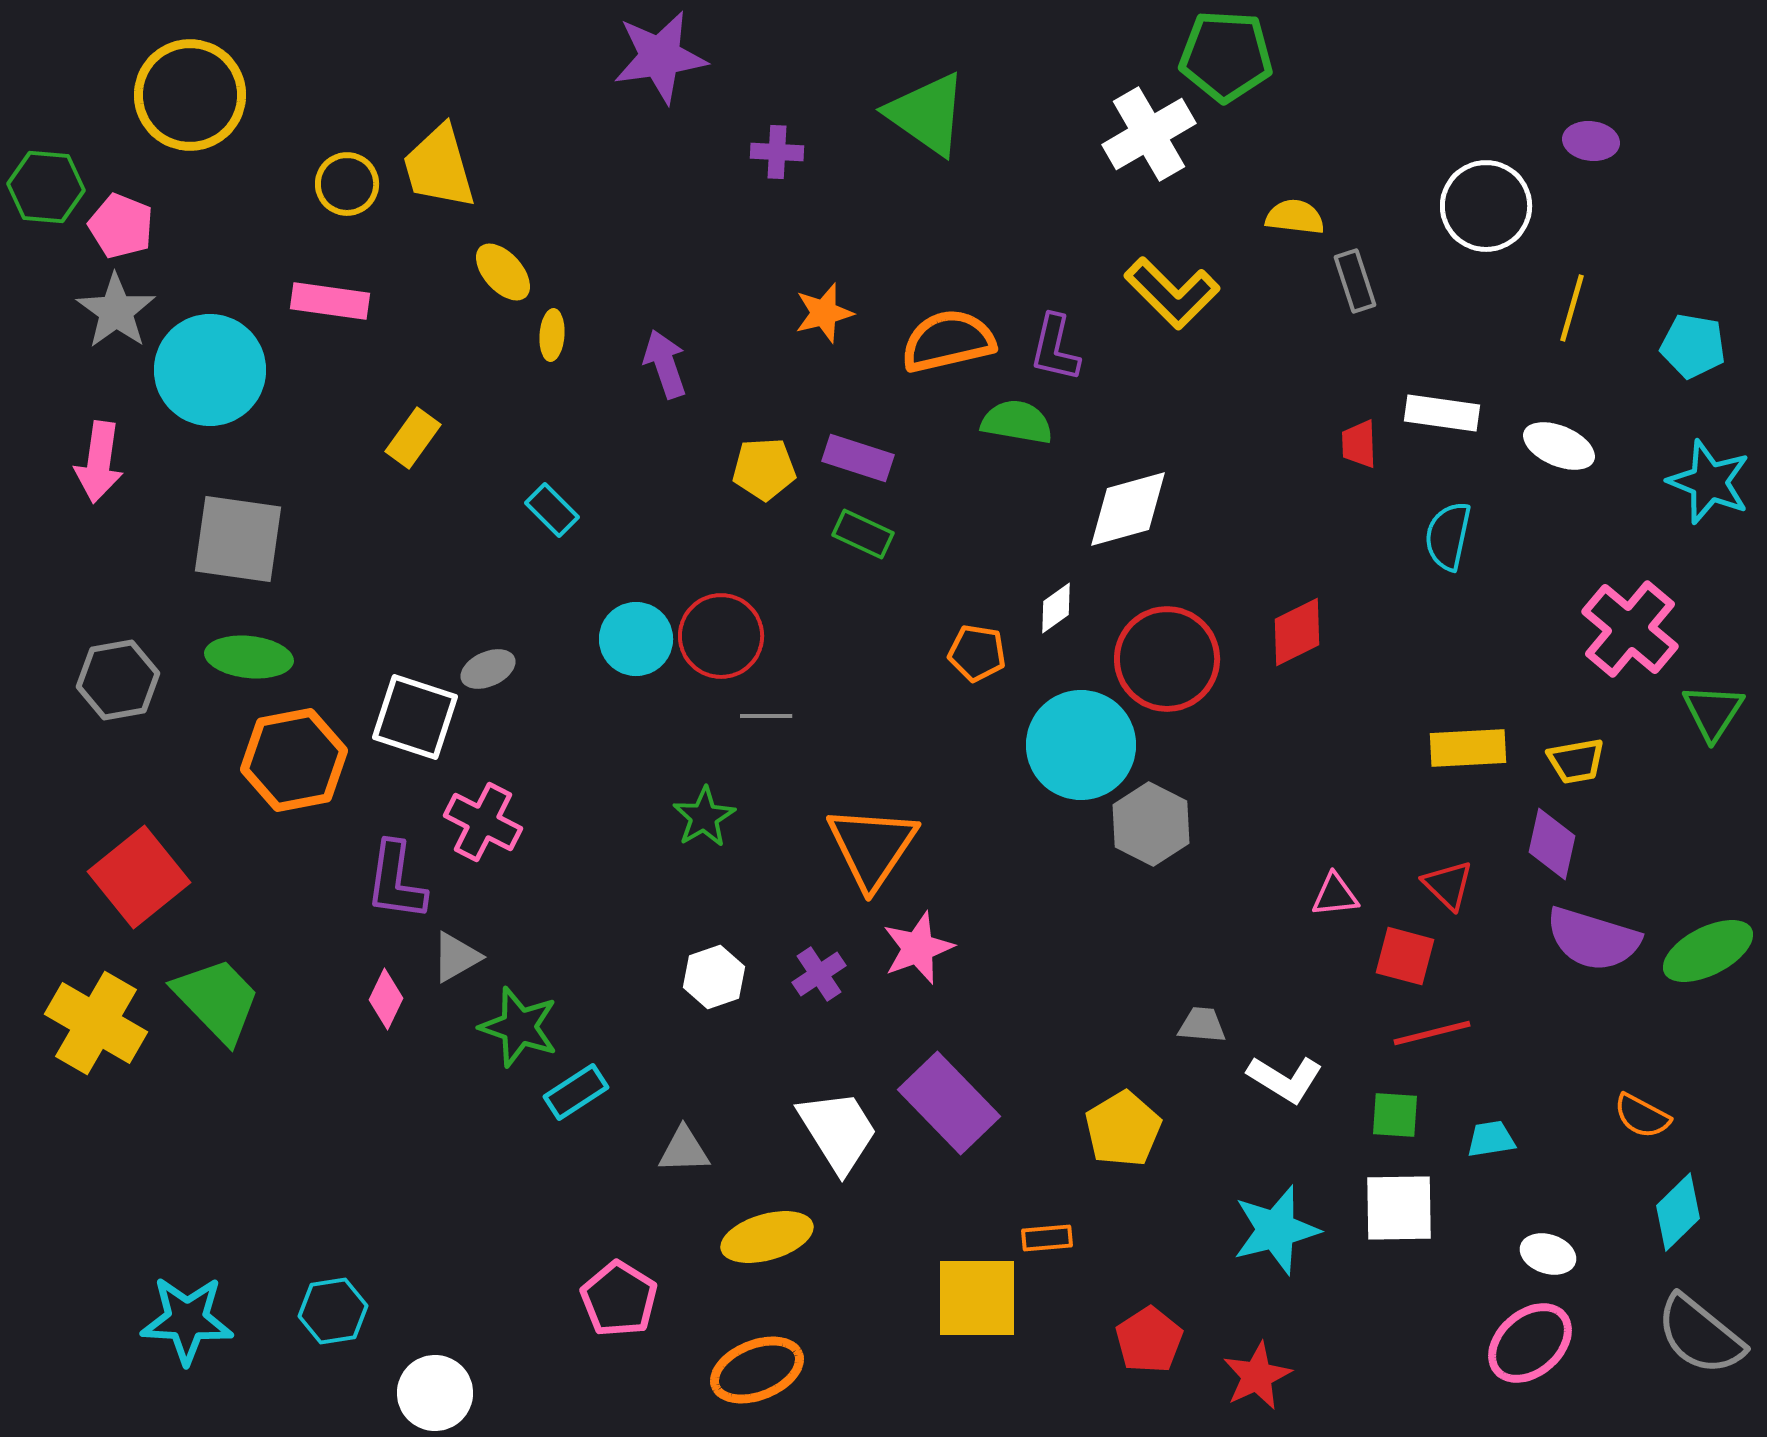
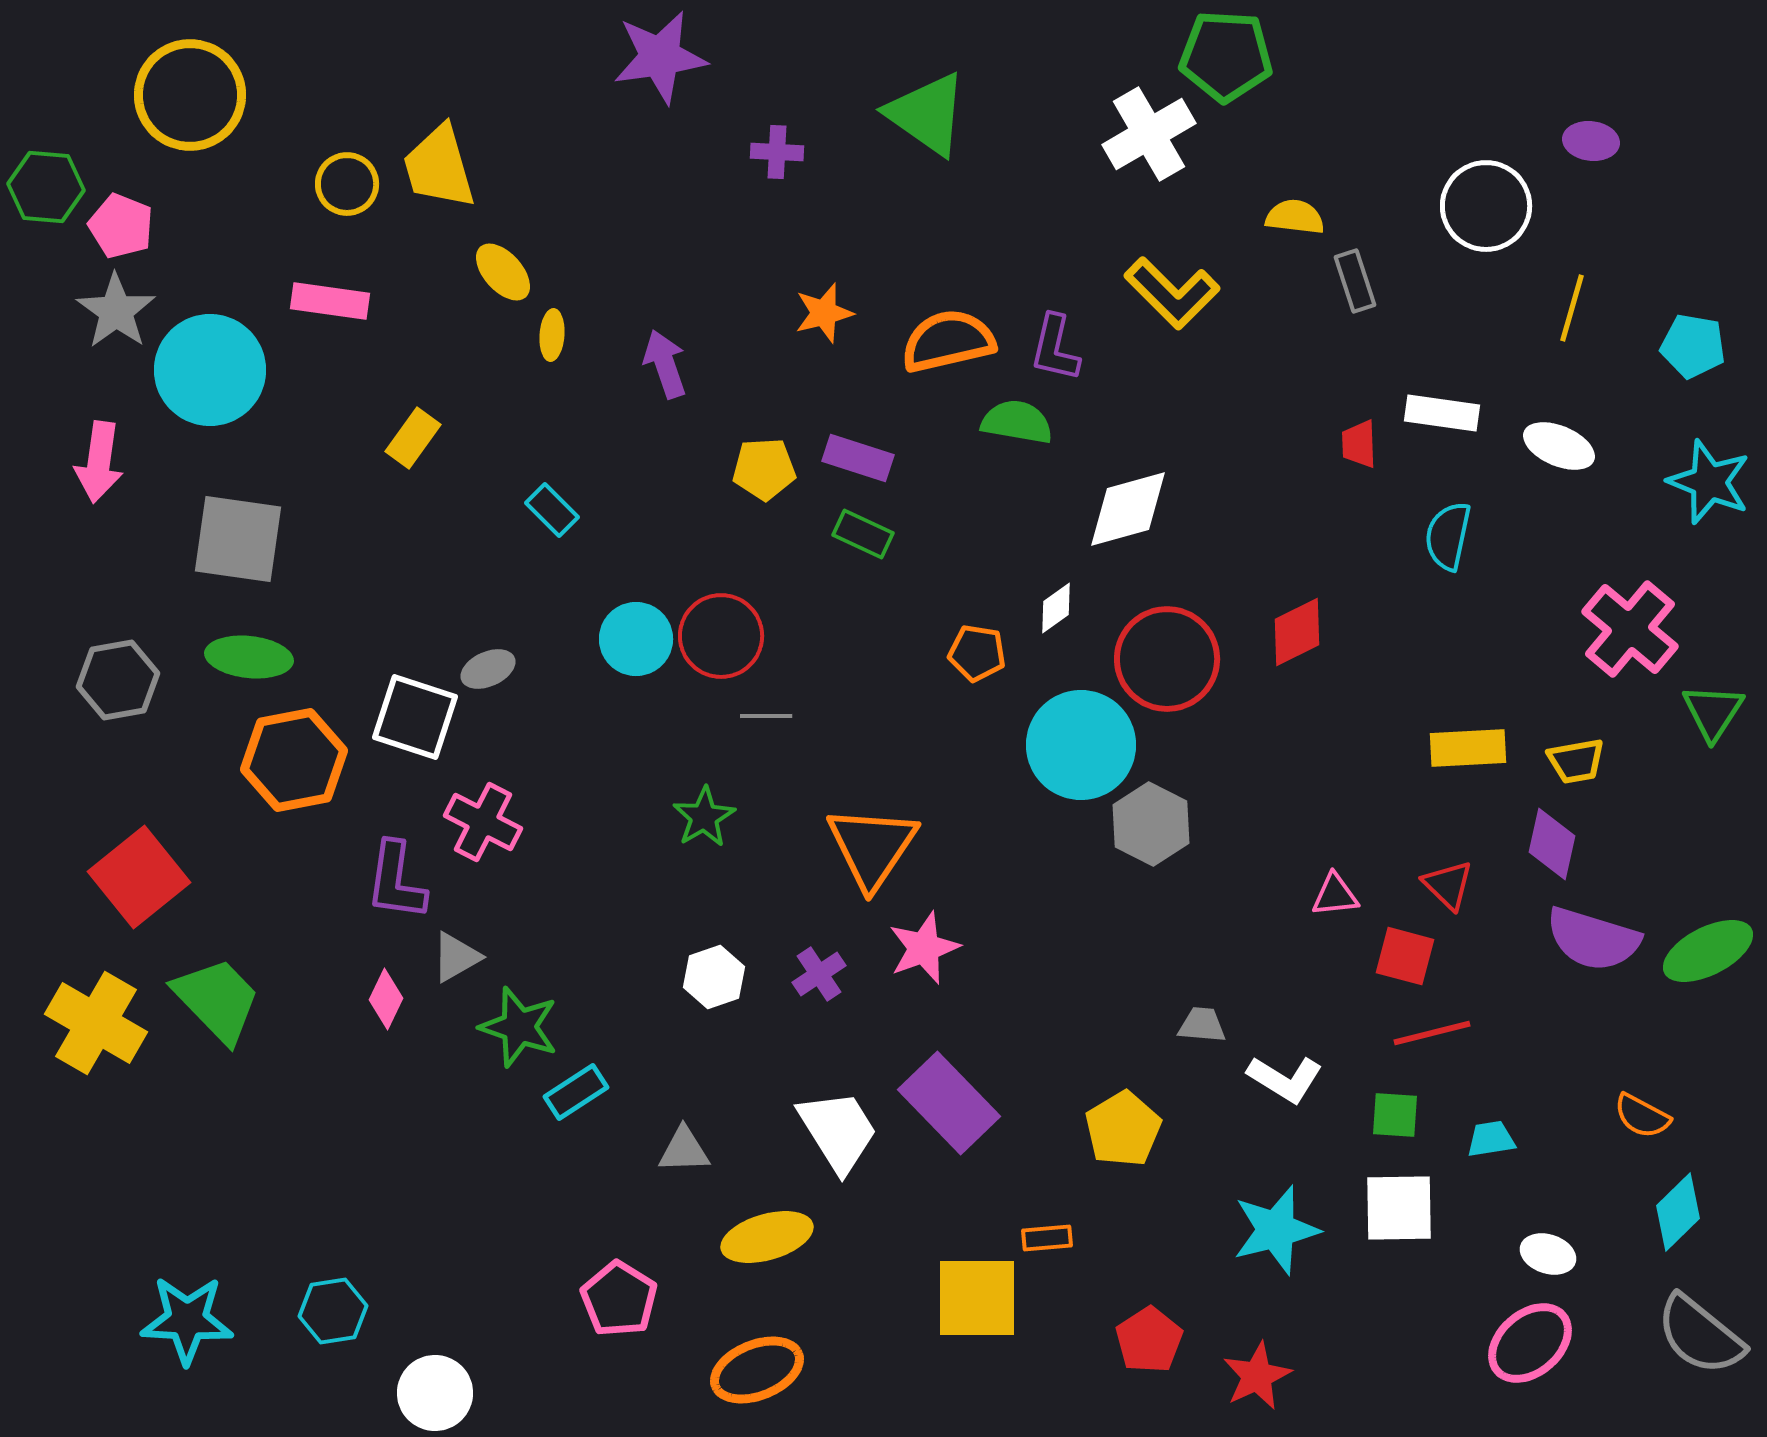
pink star at (918, 948): moved 6 px right
